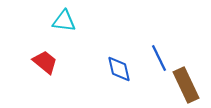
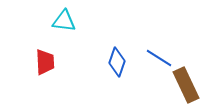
blue line: rotated 32 degrees counterclockwise
red trapezoid: rotated 48 degrees clockwise
blue diamond: moved 2 px left, 7 px up; rotated 32 degrees clockwise
